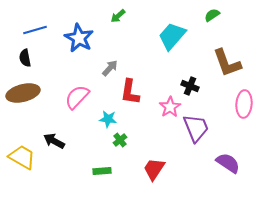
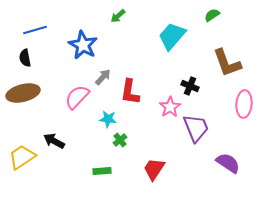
blue star: moved 4 px right, 7 px down
gray arrow: moved 7 px left, 9 px down
yellow trapezoid: rotated 64 degrees counterclockwise
